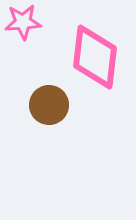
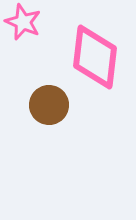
pink star: rotated 27 degrees clockwise
